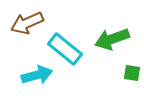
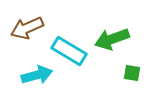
brown arrow: moved 5 px down
cyan rectangle: moved 4 px right, 2 px down; rotated 8 degrees counterclockwise
